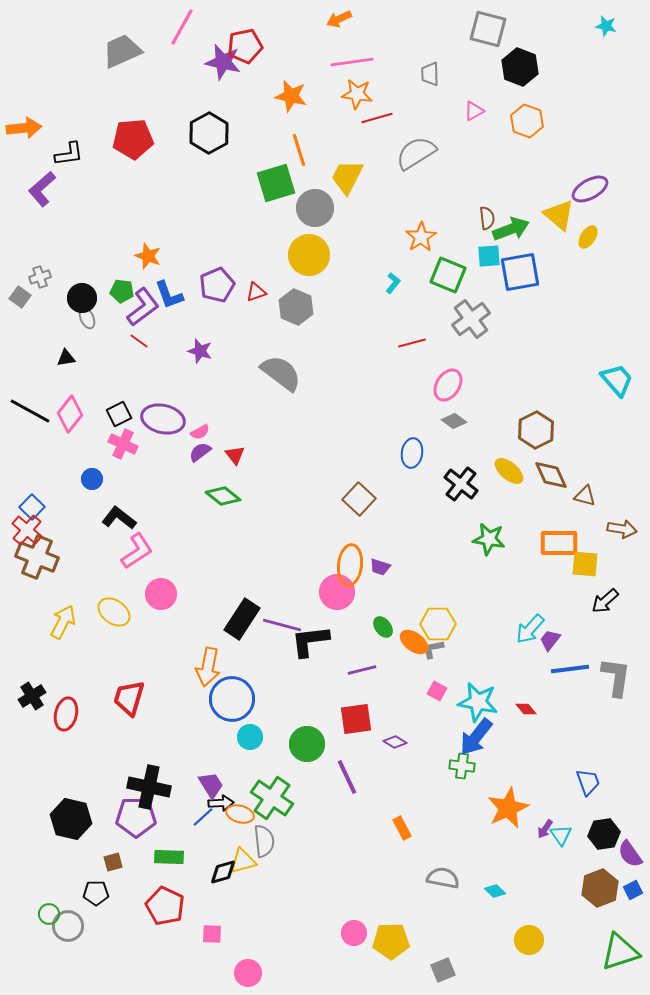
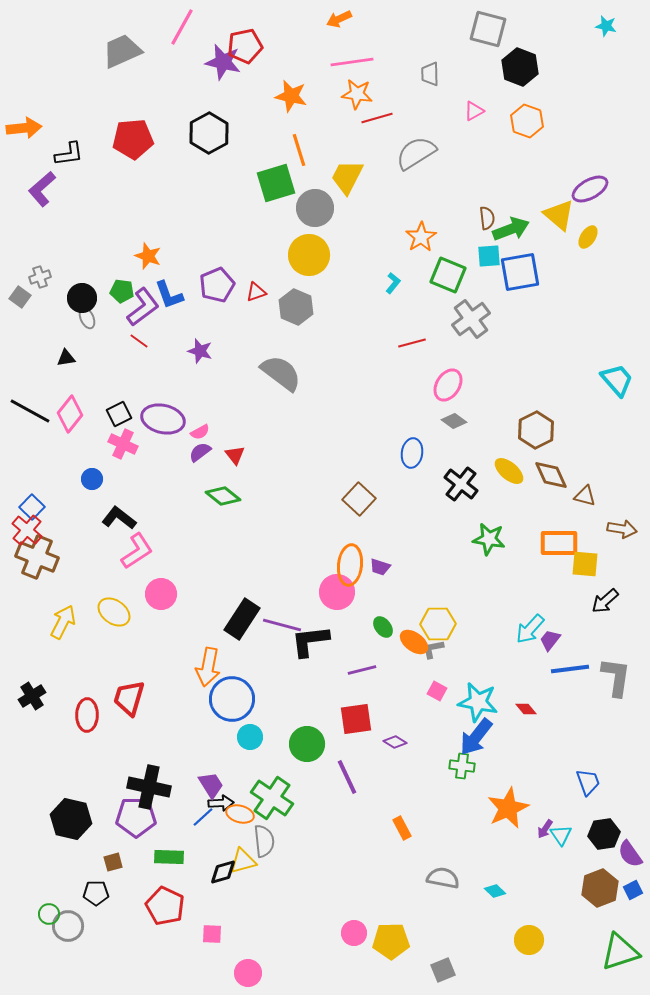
red ellipse at (66, 714): moved 21 px right, 1 px down; rotated 12 degrees counterclockwise
